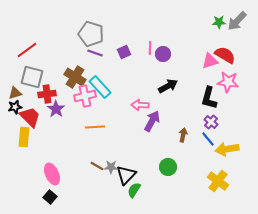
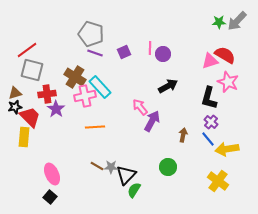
gray square: moved 7 px up
pink star: rotated 15 degrees clockwise
pink arrow: moved 2 px down; rotated 48 degrees clockwise
